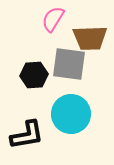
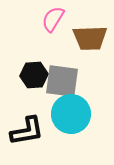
gray square: moved 7 px left, 17 px down
black L-shape: moved 4 px up
